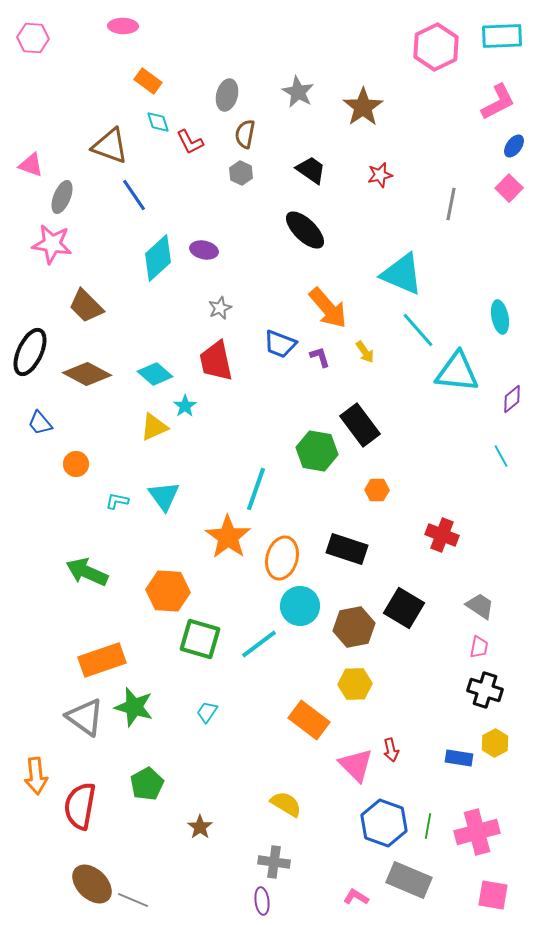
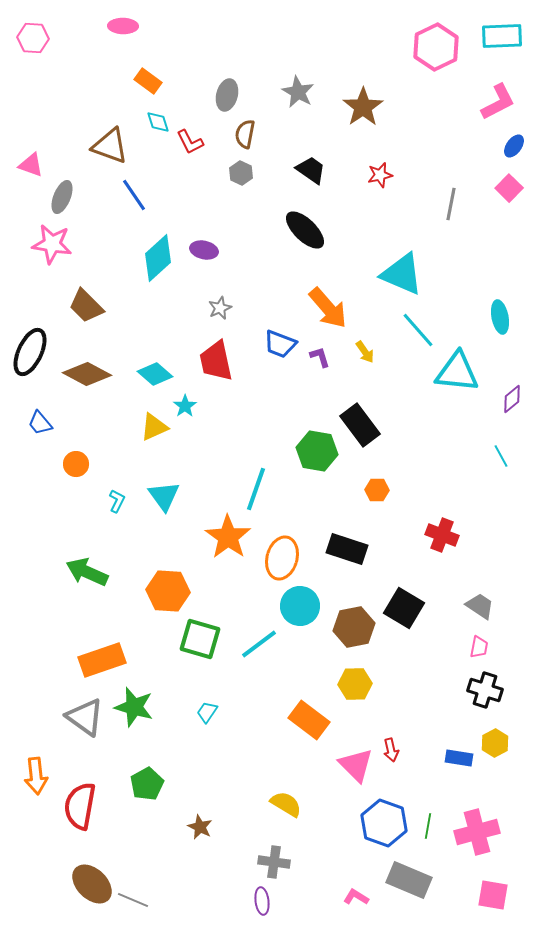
cyan L-shape at (117, 501): rotated 105 degrees clockwise
brown star at (200, 827): rotated 10 degrees counterclockwise
